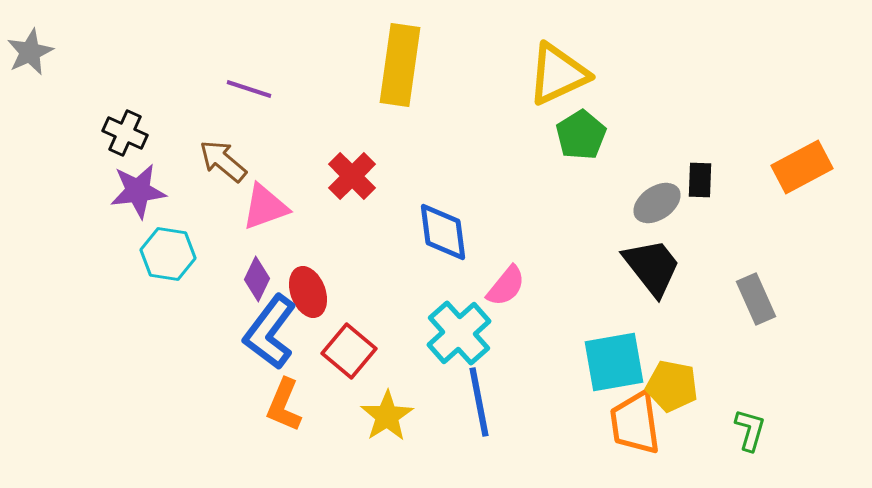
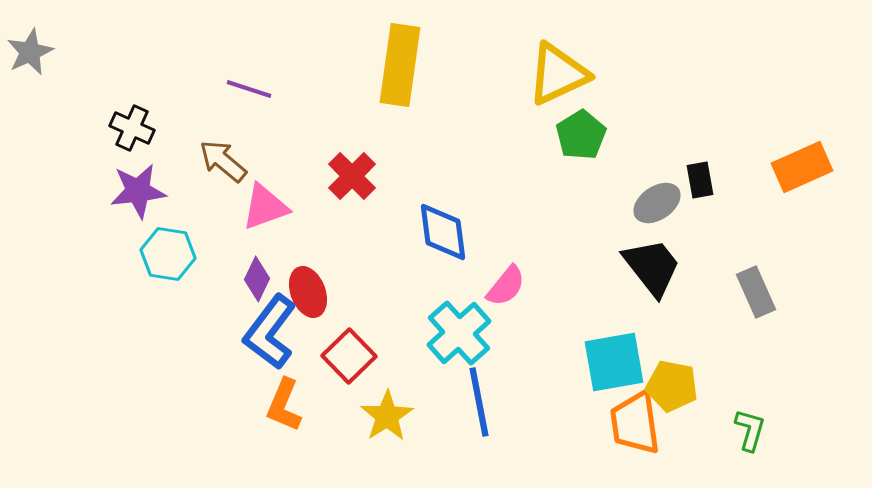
black cross: moved 7 px right, 5 px up
orange rectangle: rotated 4 degrees clockwise
black rectangle: rotated 12 degrees counterclockwise
gray rectangle: moved 7 px up
red square: moved 5 px down; rotated 6 degrees clockwise
